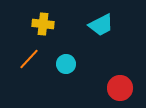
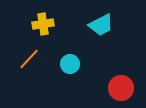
yellow cross: rotated 15 degrees counterclockwise
cyan circle: moved 4 px right
red circle: moved 1 px right
